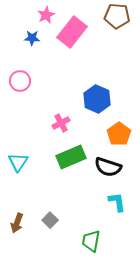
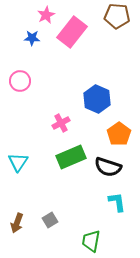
gray square: rotated 14 degrees clockwise
